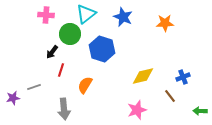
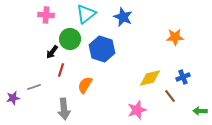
orange star: moved 10 px right, 14 px down
green circle: moved 5 px down
yellow diamond: moved 7 px right, 2 px down
